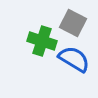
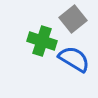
gray square: moved 4 px up; rotated 24 degrees clockwise
